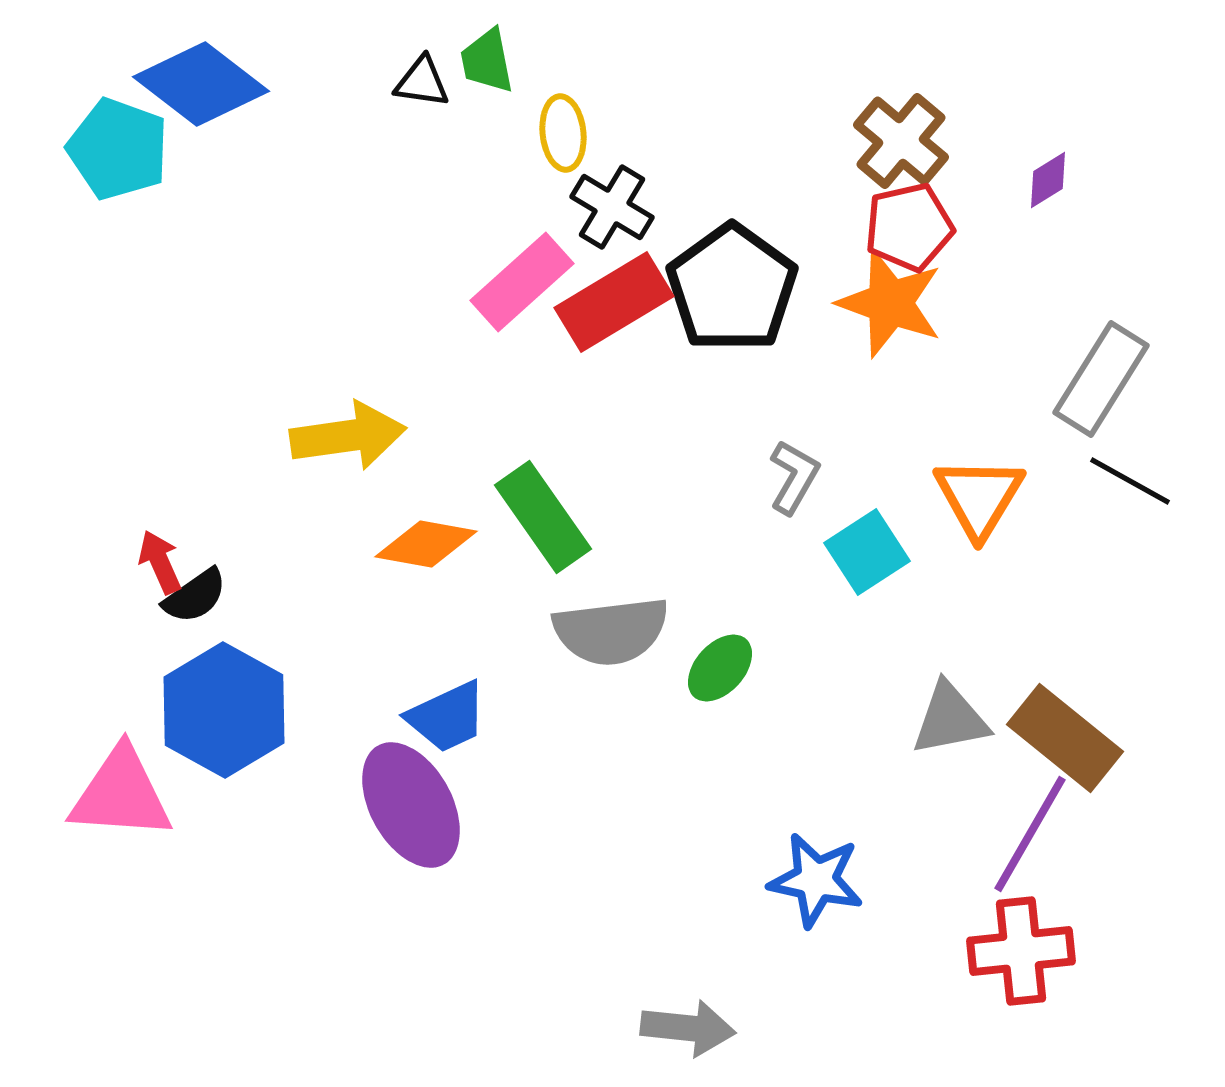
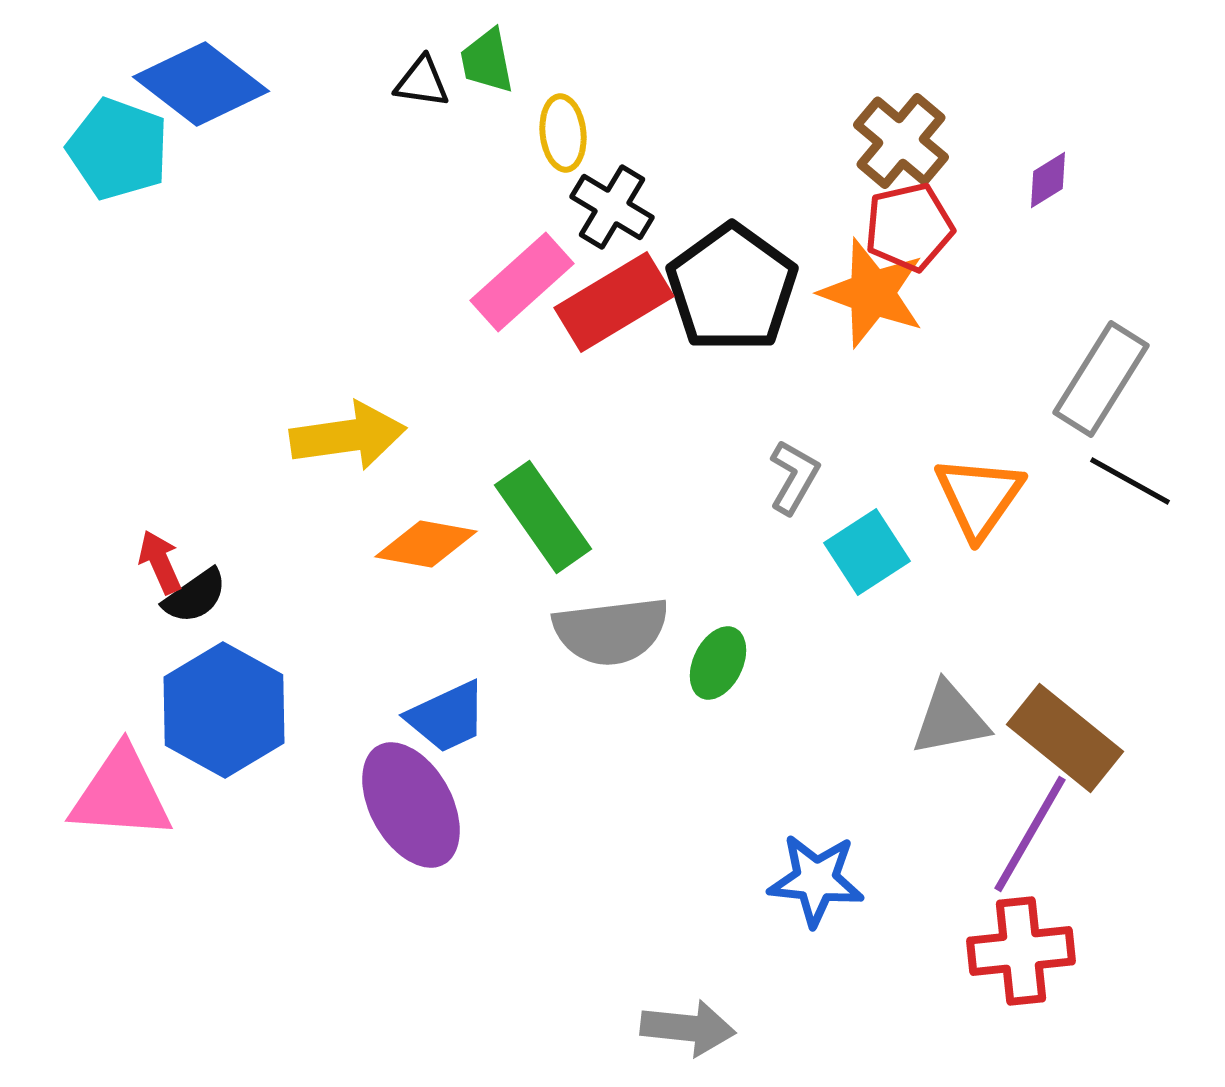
orange star: moved 18 px left, 10 px up
orange triangle: rotated 4 degrees clockwise
green ellipse: moved 2 px left, 5 px up; rotated 16 degrees counterclockwise
blue star: rotated 6 degrees counterclockwise
